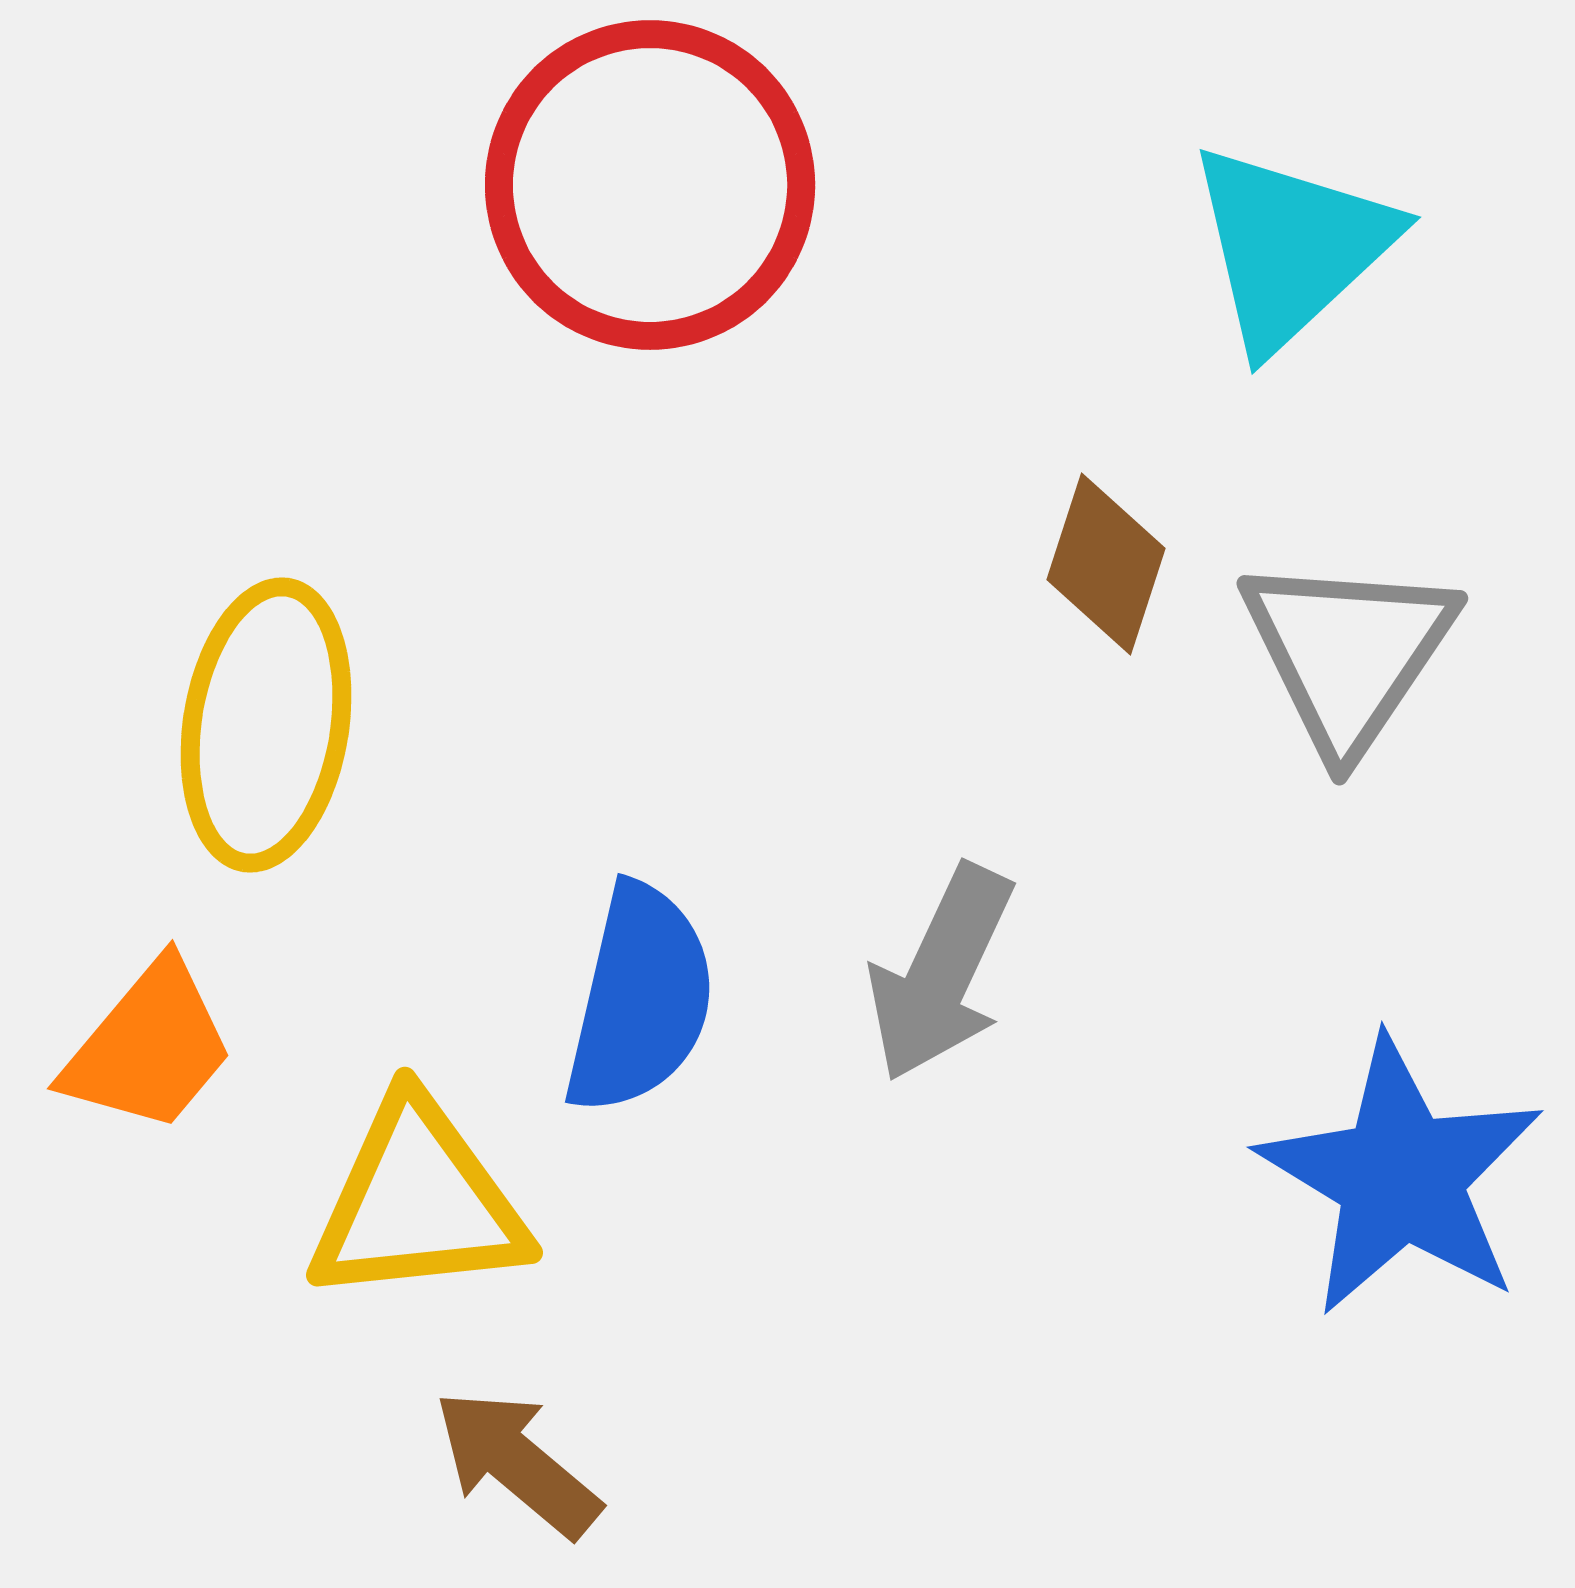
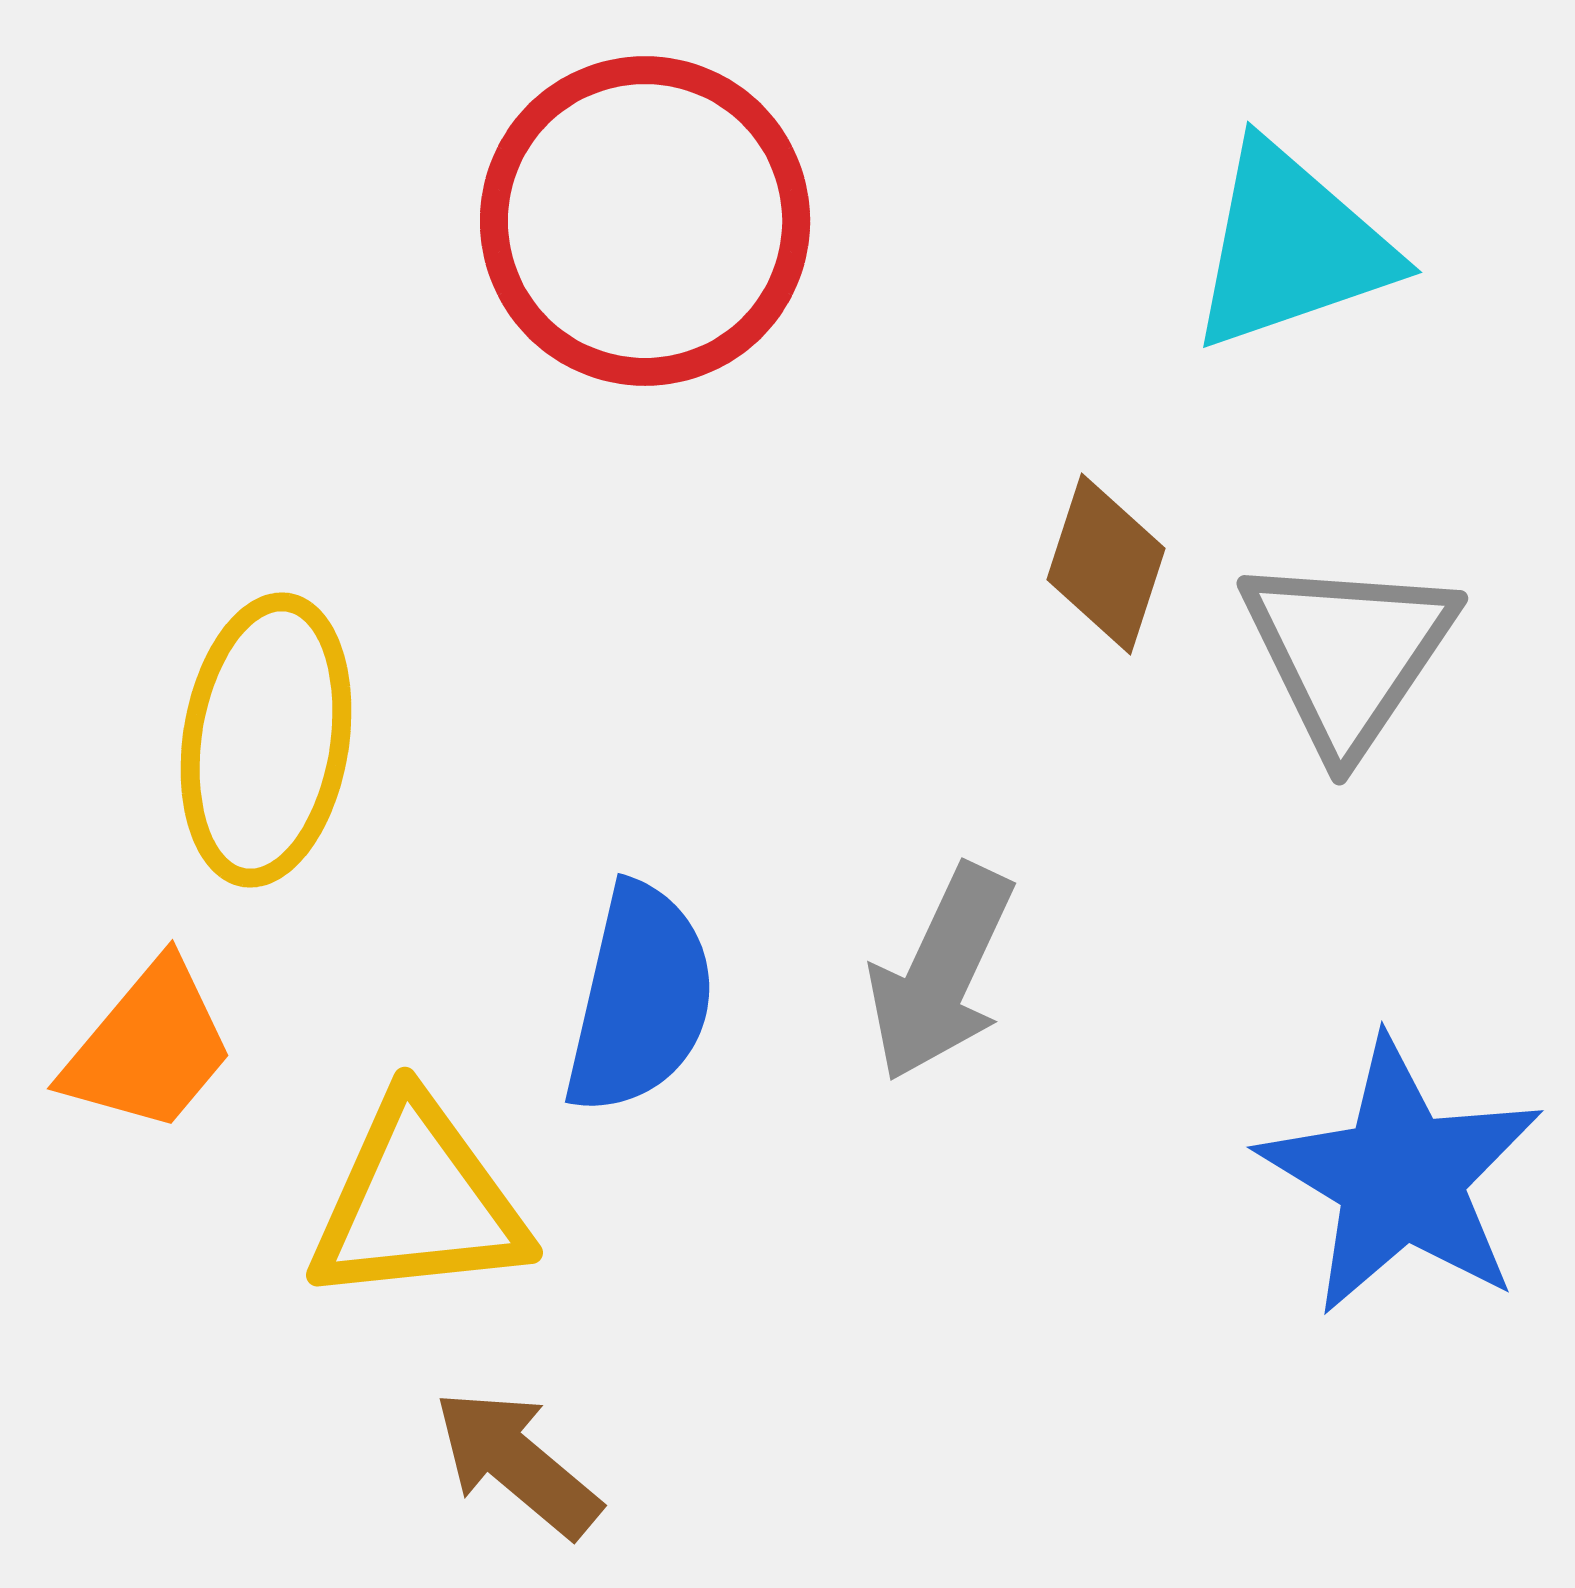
red circle: moved 5 px left, 36 px down
cyan triangle: rotated 24 degrees clockwise
yellow ellipse: moved 15 px down
